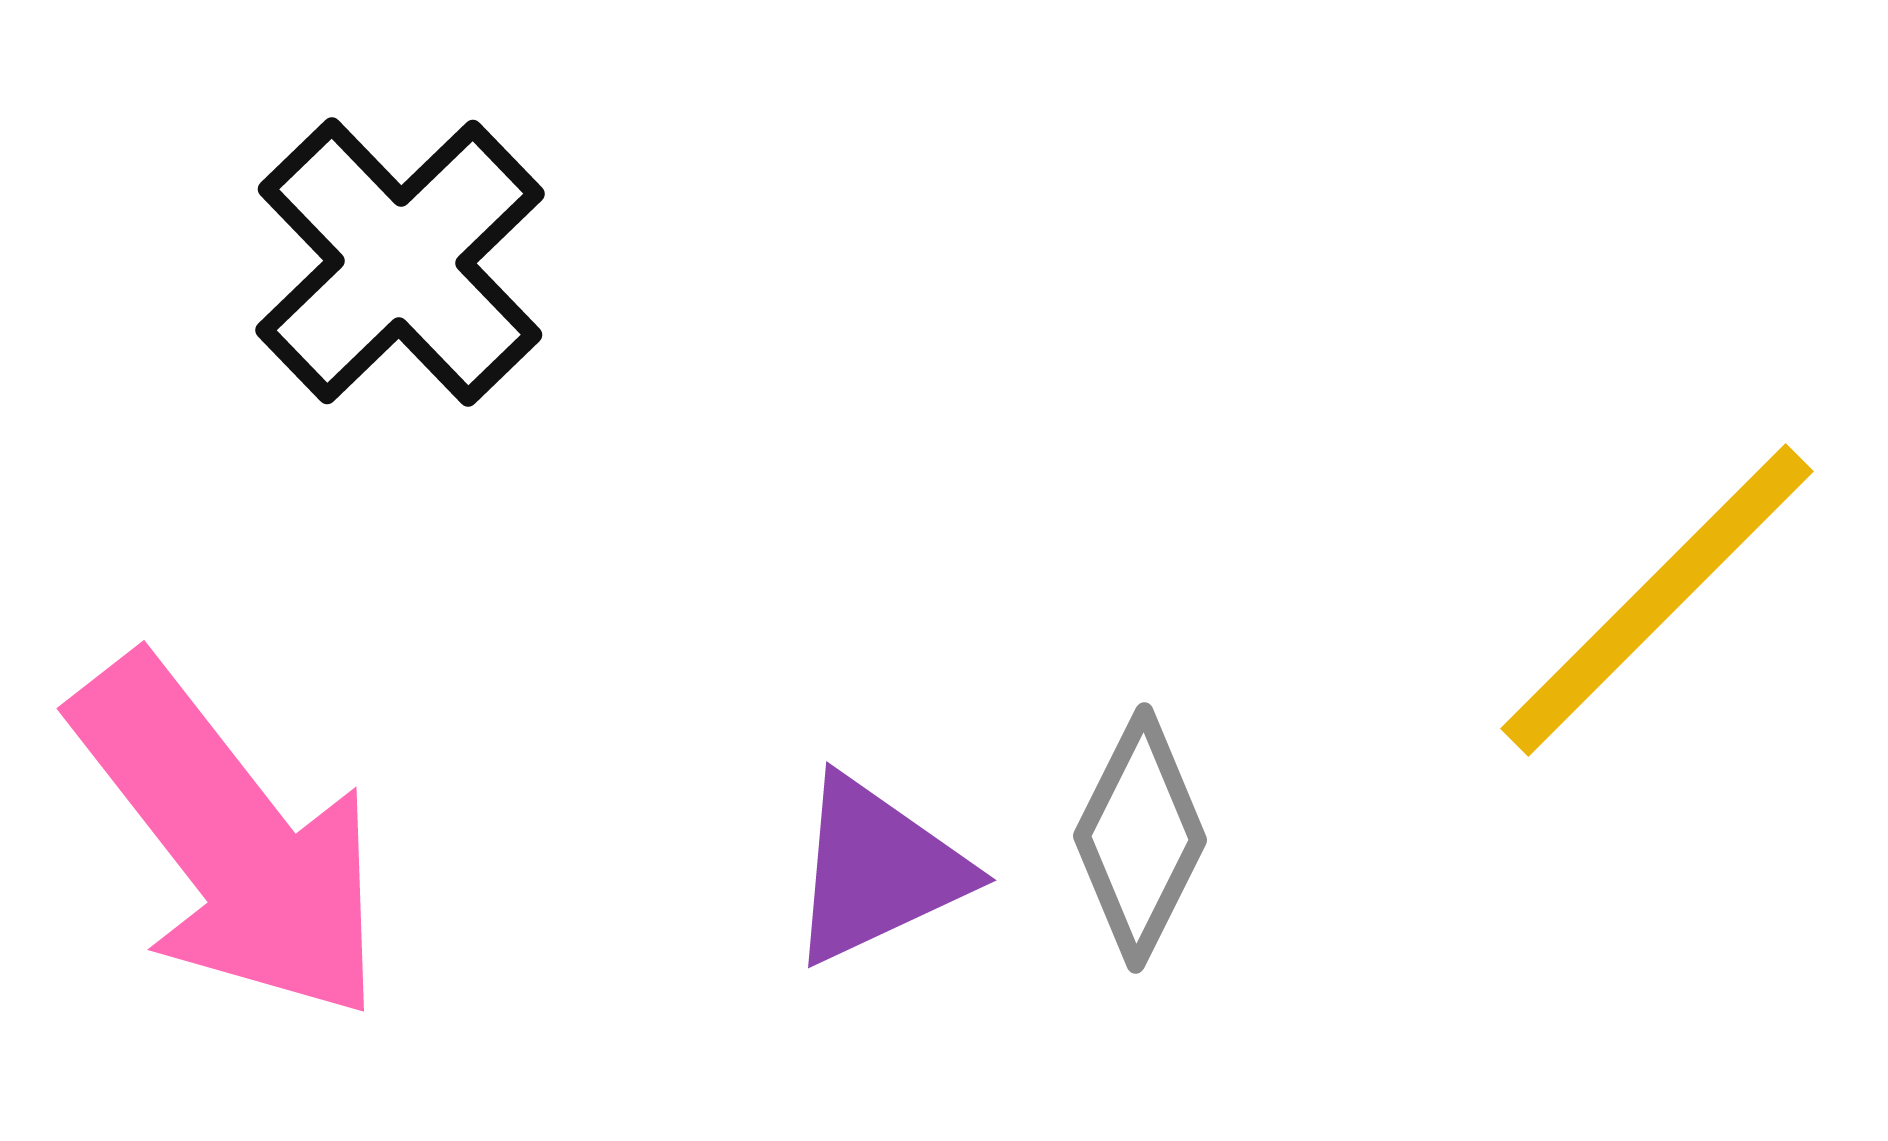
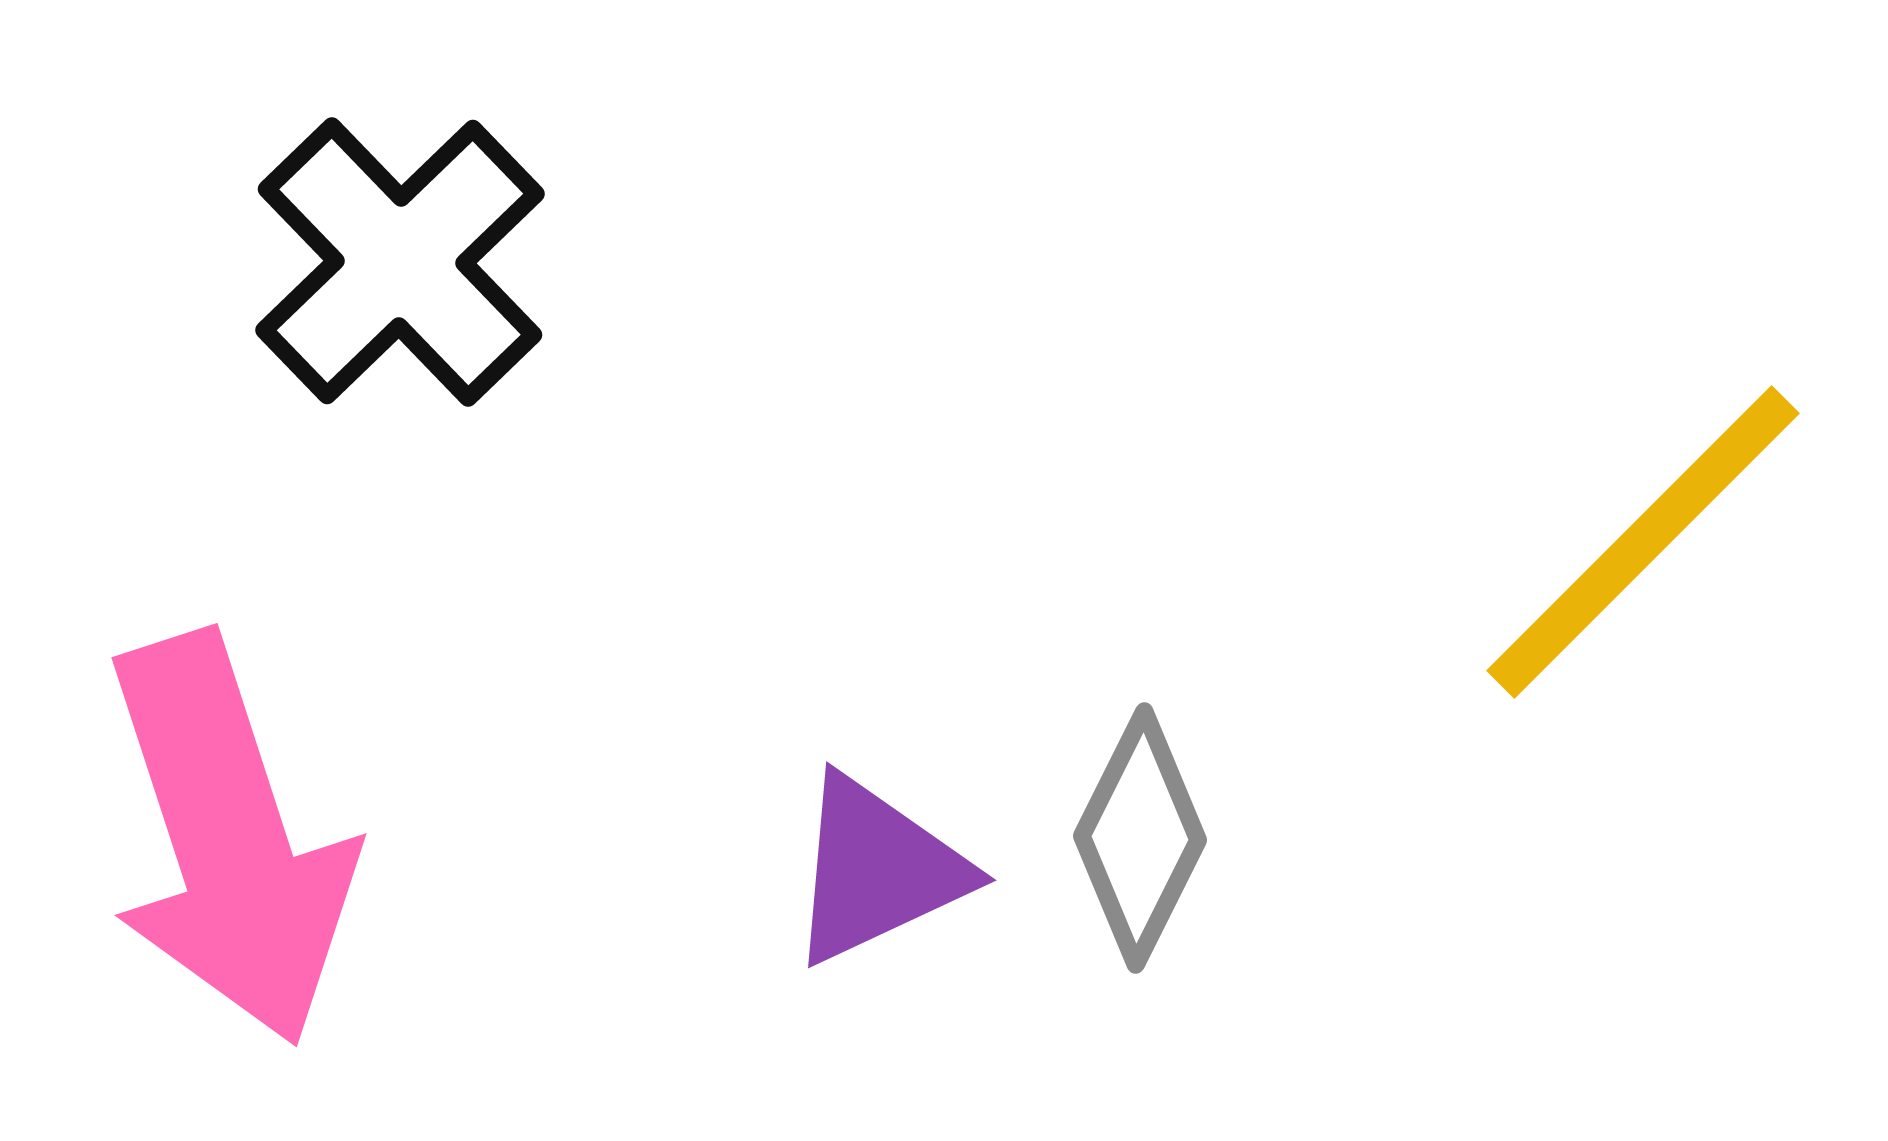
yellow line: moved 14 px left, 58 px up
pink arrow: rotated 20 degrees clockwise
